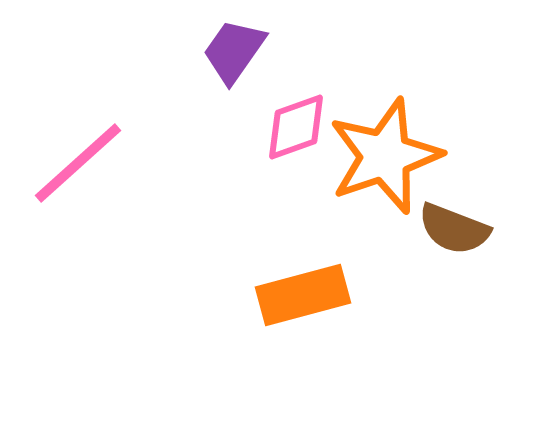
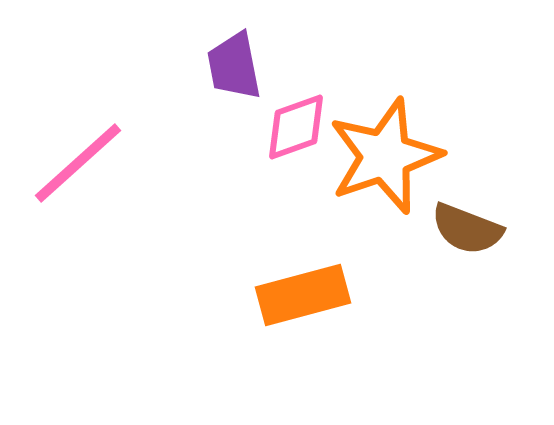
purple trapezoid: moved 15 px down; rotated 46 degrees counterclockwise
brown semicircle: moved 13 px right
